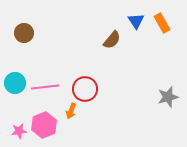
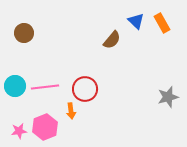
blue triangle: rotated 12 degrees counterclockwise
cyan circle: moved 3 px down
orange arrow: rotated 28 degrees counterclockwise
pink hexagon: moved 1 px right, 2 px down
